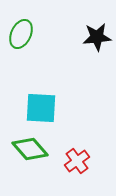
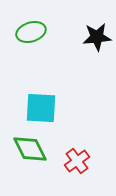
green ellipse: moved 10 px right, 2 px up; rotated 48 degrees clockwise
green diamond: rotated 15 degrees clockwise
